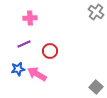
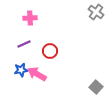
blue star: moved 3 px right, 1 px down
